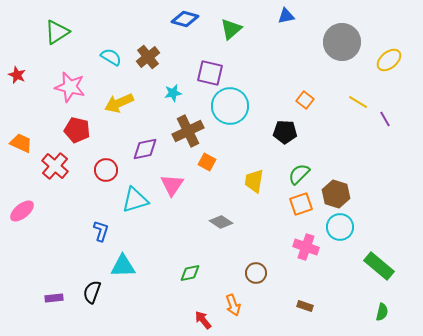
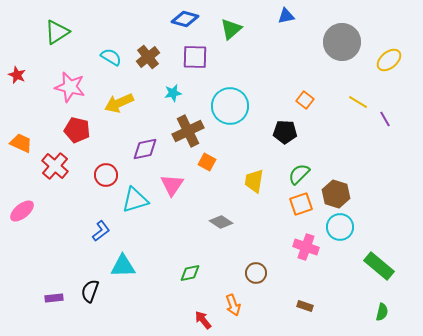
purple square at (210, 73): moved 15 px left, 16 px up; rotated 12 degrees counterclockwise
red circle at (106, 170): moved 5 px down
blue L-shape at (101, 231): rotated 35 degrees clockwise
black semicircle at (92, 292): moved 2 px left, 1 px up
